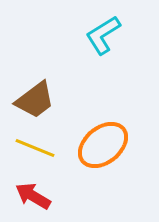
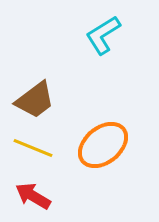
yellow line: moved 2 px left
